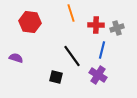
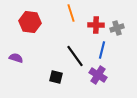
black line: moved 3 px right
